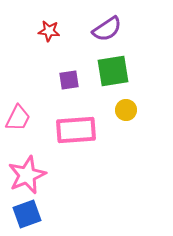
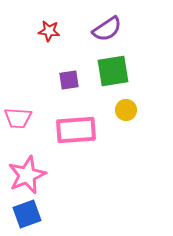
pink trapezoid: rotated 68 degrees clockwise
